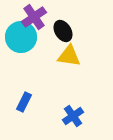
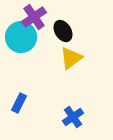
yellow triangle: moved 2 px right, 2 px down; rotated 45 degrees counterclockwise
blue rectangle: moved 5 px left, 1 px down
blue cross: moved 1 px down
